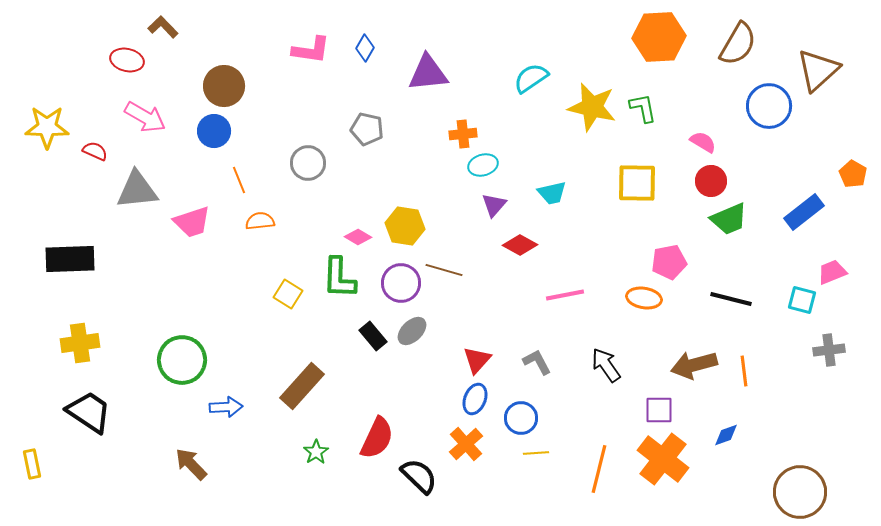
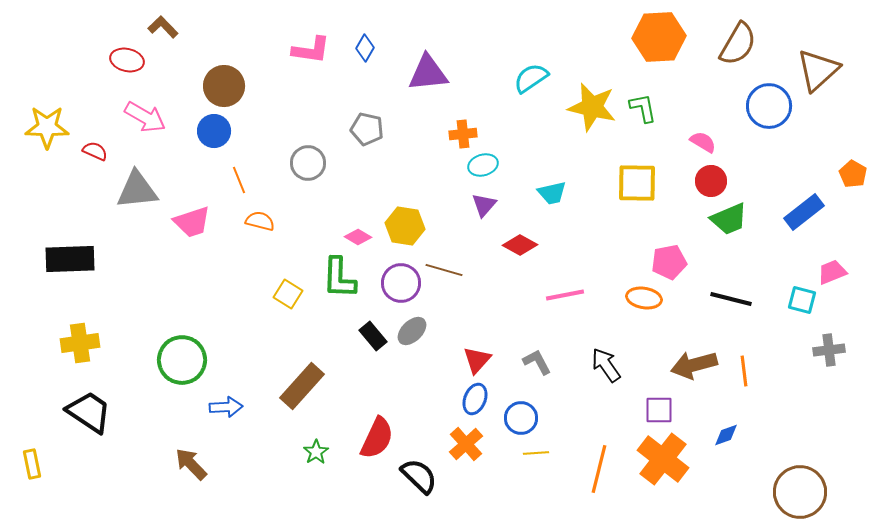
purple triangle at (494, 205): moved 10 px left
orange semicircle at (260, 221): rotated 20 degrees clockwise
